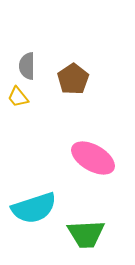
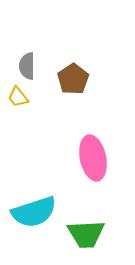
pink ellipse: rotated 48 degrees clockwise
cyan semicircle: moved 4 px down
